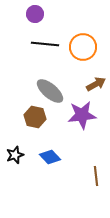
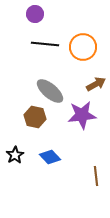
black star: rotated 12 degrees counterclockwise
